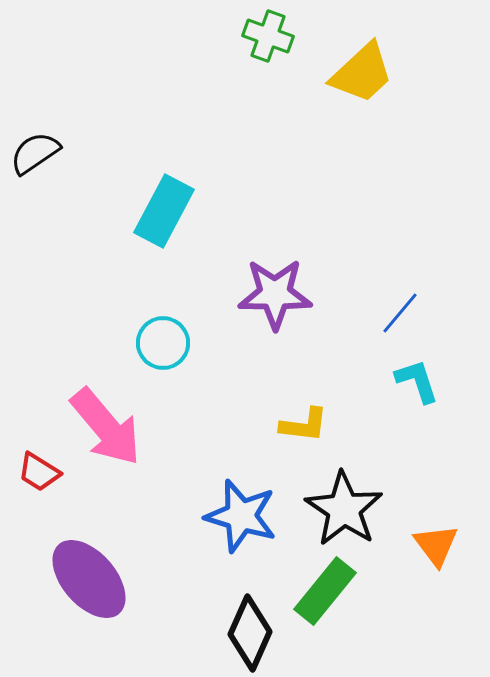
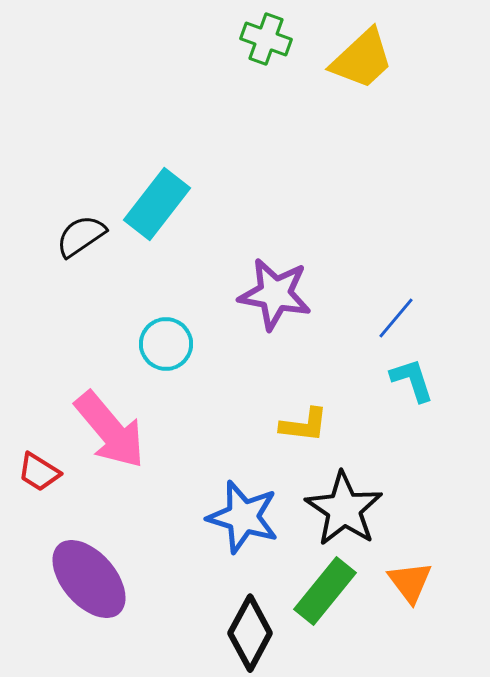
green cross: moved 2 px left, 3 px down
yellow trapezoid: moved 14 px up
black semicircle: moved 46 px right, 83 px down
cyan rectangle: moved 7 px left, 7 px up; rotated 10 degrees clockwise
purple star: rotated 10 degrees clockwise
blue line: moved 4 px left, 5 px down
cyan circle: moved 3 px right, 1 px down
cyan L-shape: moved 5 px left, 1 px up
pink arrow: moved 4 px right, 3 px down
blue star: moved 2 px right, 1 px down
orange triangle: moved 26 px left, 37 px down
black diamond: rotated 4 degrees clockwise
